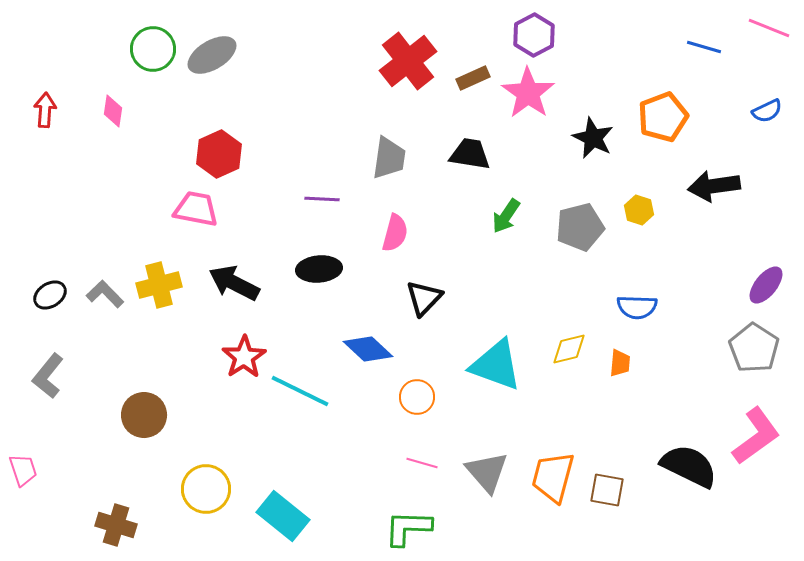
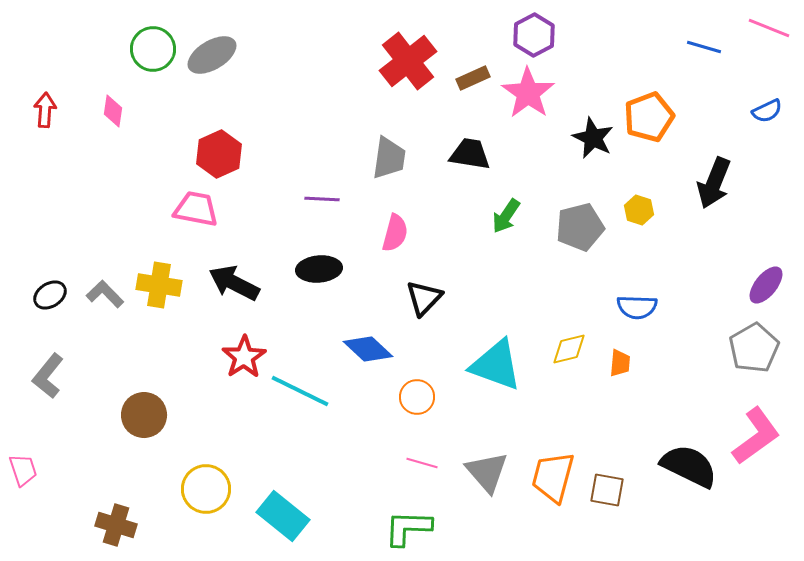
orange pentagon at (663, 117): moved 14 px left
black arrow at (714, 186): moved 3 px up; rotated 60 degrees counterclockwise
yellow cross at (159, 285): rotated 24 degrees clockwise
gray pentagon at (754, 348): rotated 9 degrees clockwise
